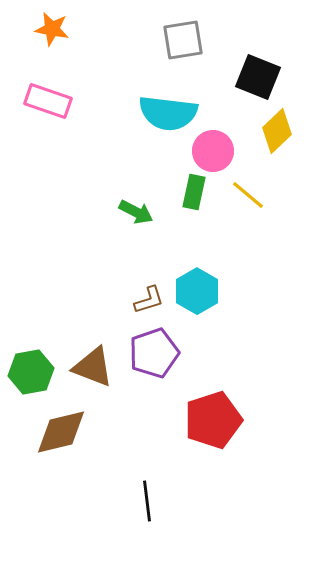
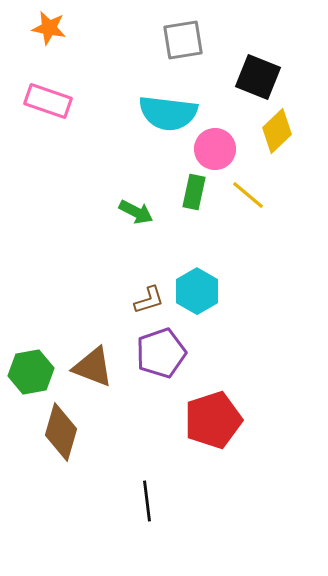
orange star: moved 3 px left, 1 px up
pink circle: moved 2 px right, 2 px up
purple pentagon: moved 7 px right
brown diamond: rotated 60 degrees counterclockwise
